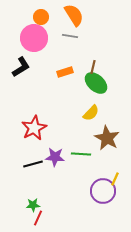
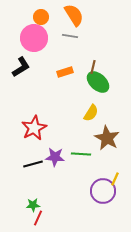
green ellipse: moved 2 px right, 1 px up
yellow semicircle: rotated 12 degrees counterclockwise
